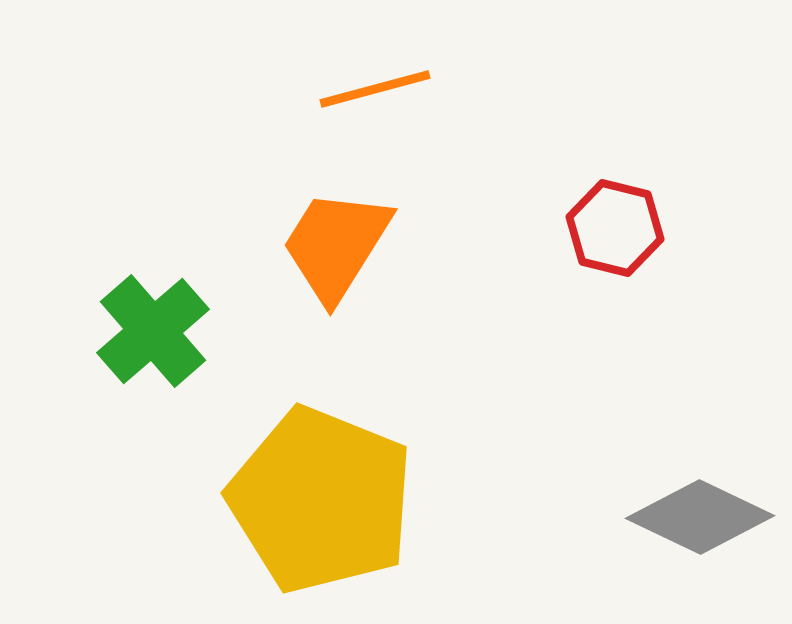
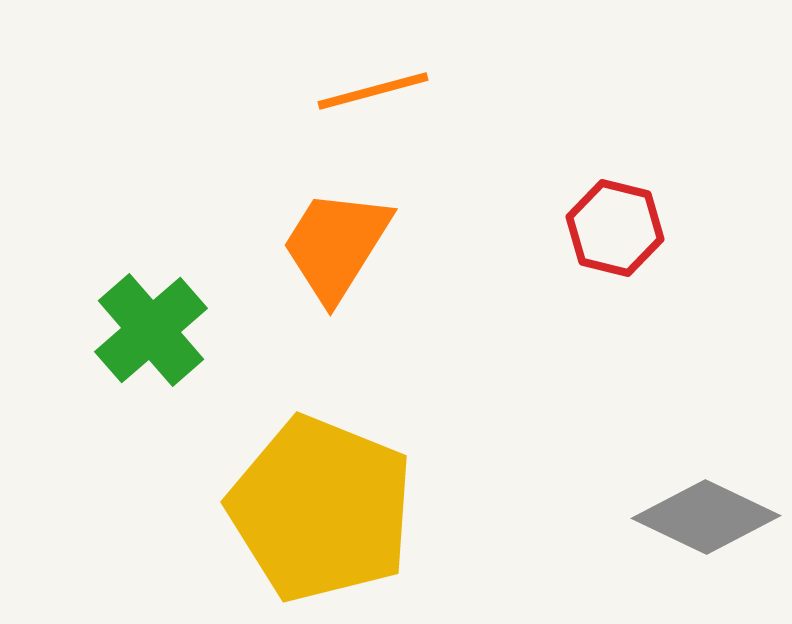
orange line: moved 2 px left, 2 px down
green cross: moved 2 px left, 1 px up
yellow pentagon: moved 9 px down
gray diamond: moved 6 px right
